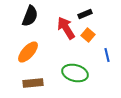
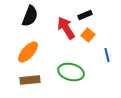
black rectangle: moved 1 px down
green ellipse: moved 4 px left, 1 px up
brown rectangle: moved 3 px left, 3 px up
